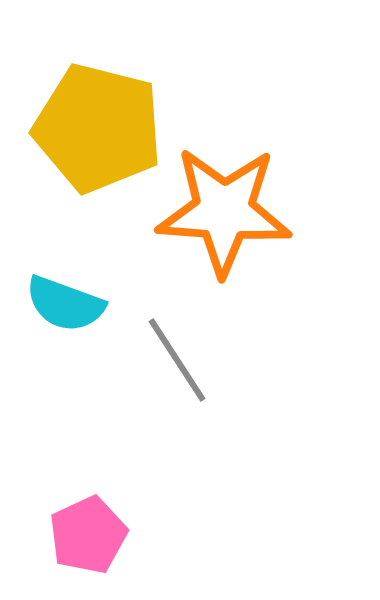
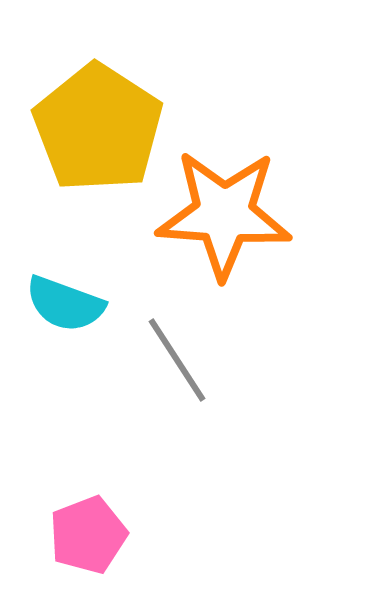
yellow pentagon: rotated 19 degrees clockwise
orange star: moved 3 px down
pink pentagon: rotated 4 degrees clockwise
